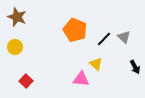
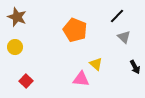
black line: moved 13 px right, 23 px up
